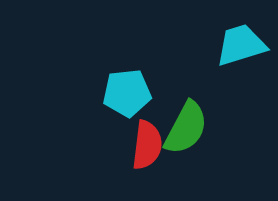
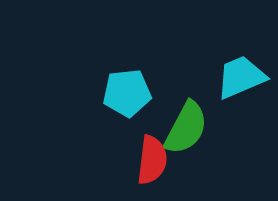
cyan trapezoid: moved 32 px down; rotated 6 degrees counterclockwise
red semicircle: moved 5 px right, 15 px down
